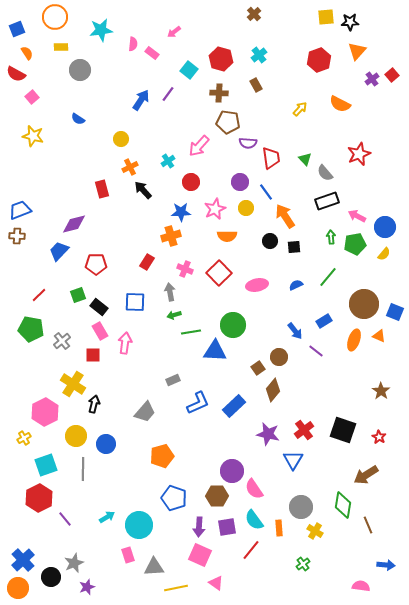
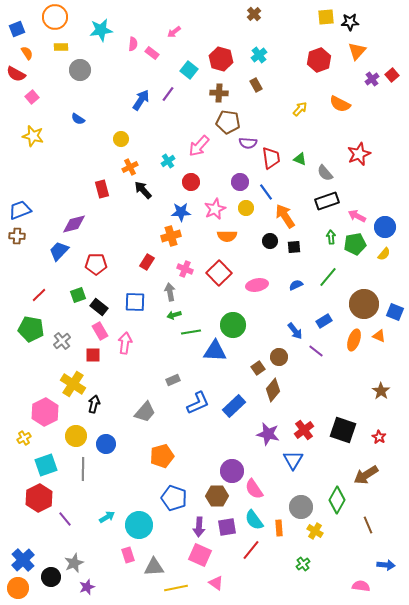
green triangle at (305, 159): moved 5 px left; rotated 24 degrees counterclockwise
green diamond at (343, 505): moved 6 px left, 5 px up; rotated 20 degrees clockwise
